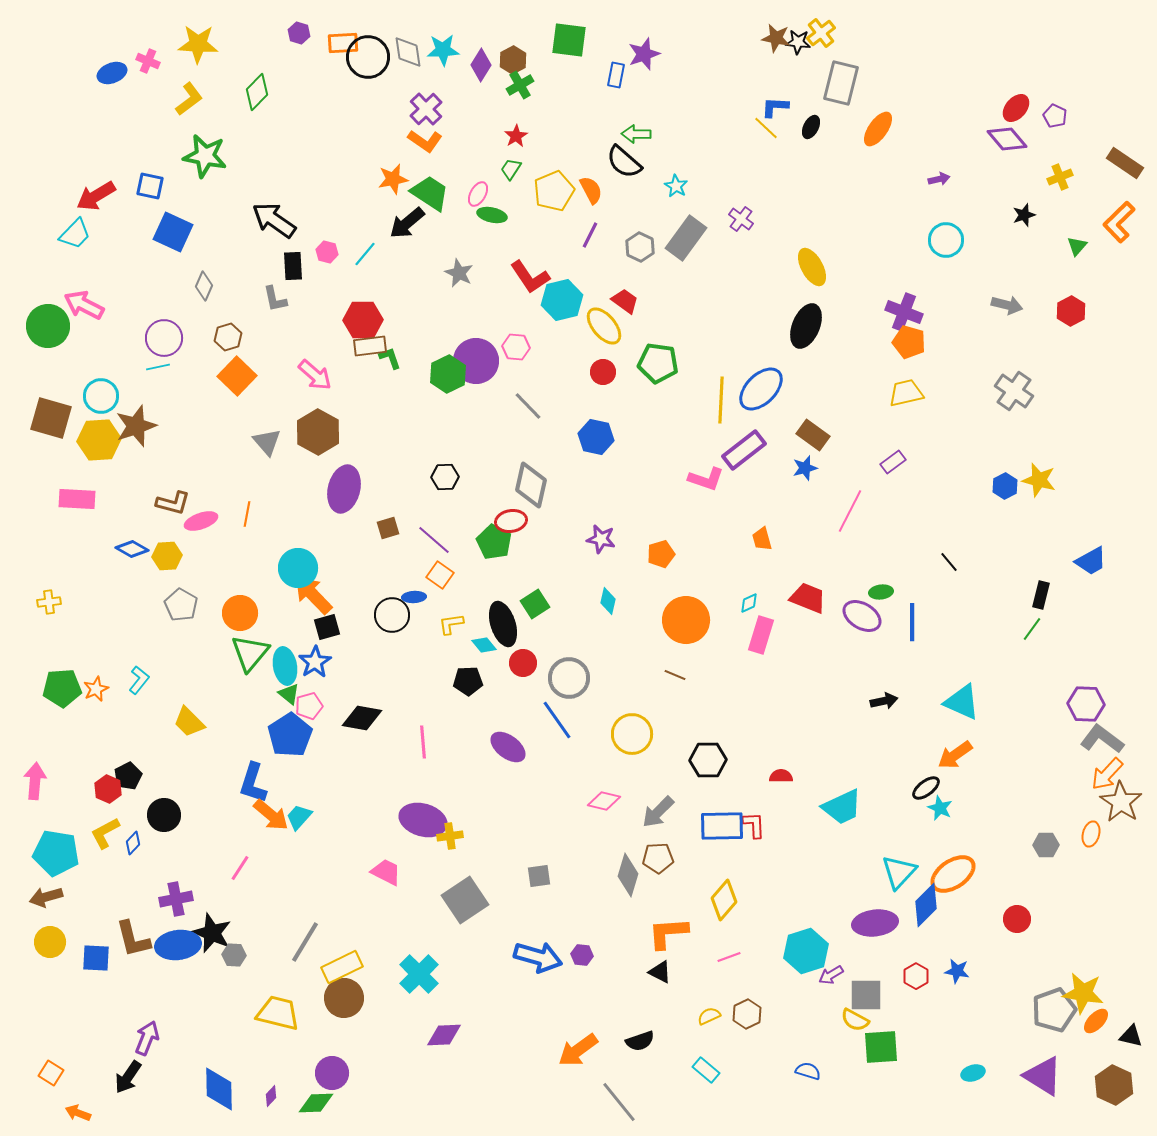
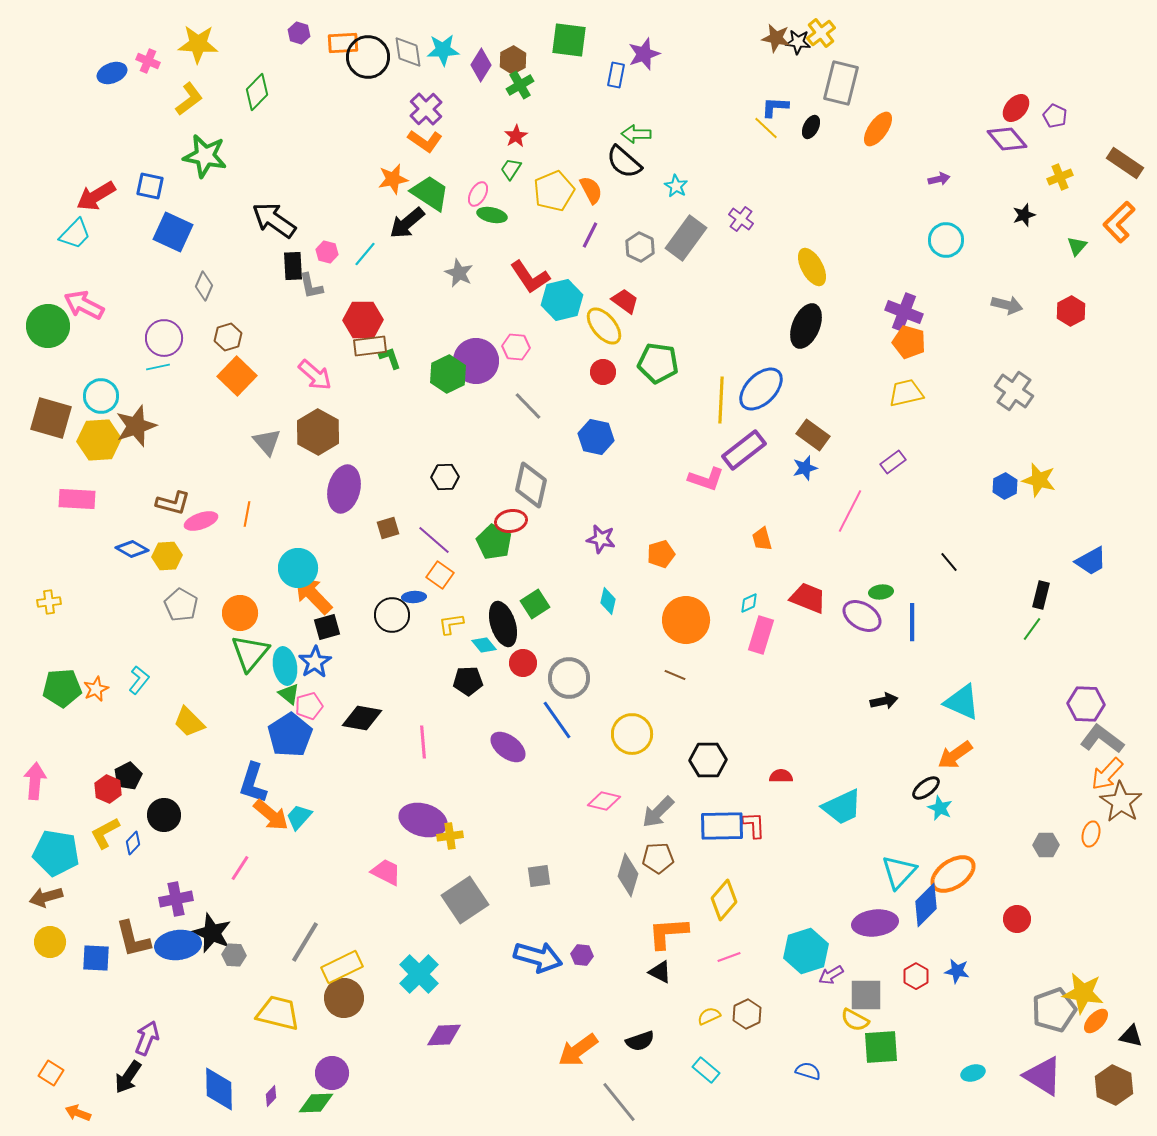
gray L-shape at (275, 299): moved 36 px right, 13 px up
